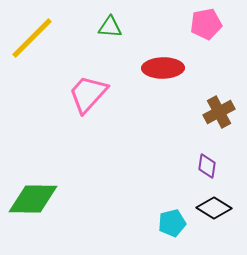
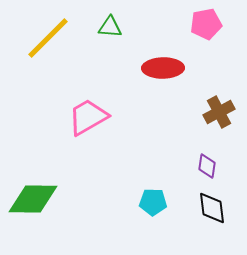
yellow line: moved 16 px right
pink trapezoid: moved 23 px down; rotated 18 degrees clockwise
black diamond: moved 2 px left; rotated 52 degrees clockwise
cyan pentagon: moved 19 px left, 21 px up; rotated 16 degrees clockwise
